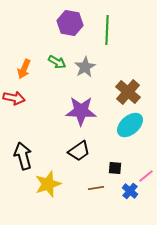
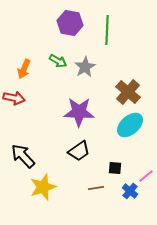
green arrow: moved 1 px right, 1 px up
purple star: moved 2 px left, 1 px down
black arrow: rotated 28 degrees counterclockwise
yellow star: moved 5 px left, 3 px down
